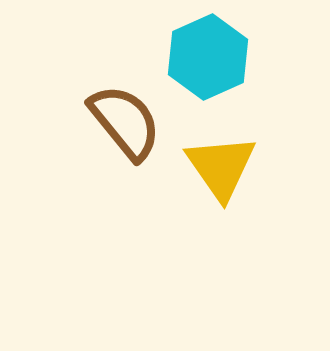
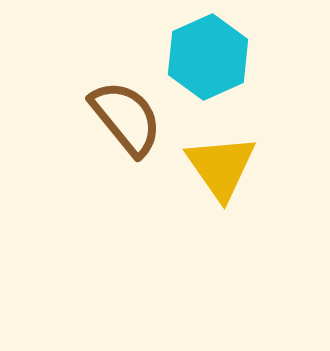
brown semicircle: moved 1 px right, 4 px up
